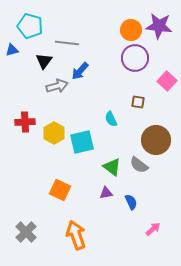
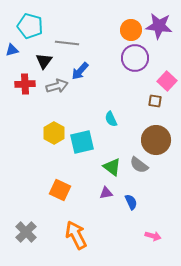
brown square: moved 17 px right, 1 px up
red cross: moved 38 px up
pink arrow: moved 7 px down; rotated 56 degrees clockwise
orange arrow: rotated 8 degrees counterclockwise
